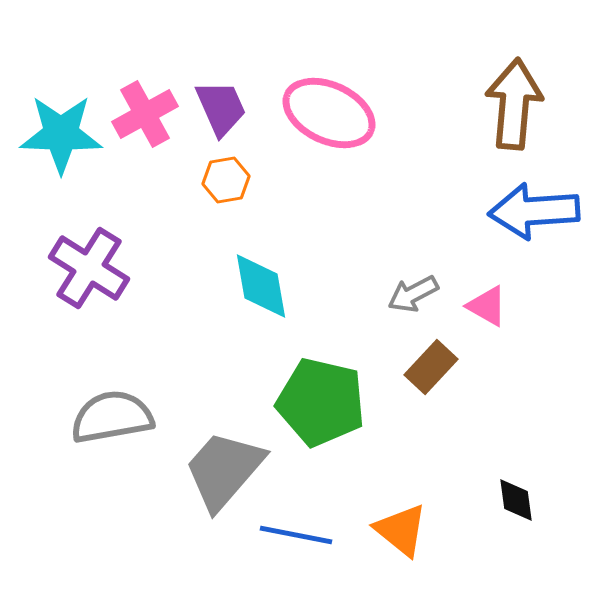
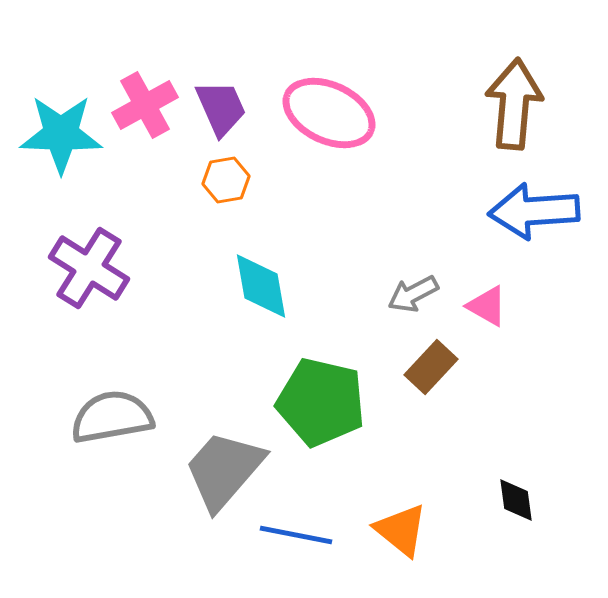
pink cross: moved 9 px up
